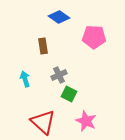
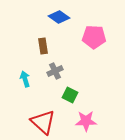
gray cross: moved 4 px left, 4 px up
green square: moved 1 px right, 1 px down
pink star: rotated 25 degrees counterclockwise
